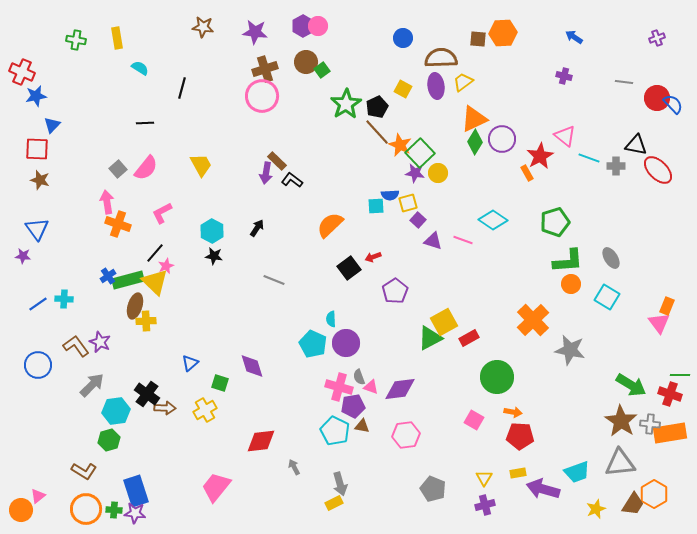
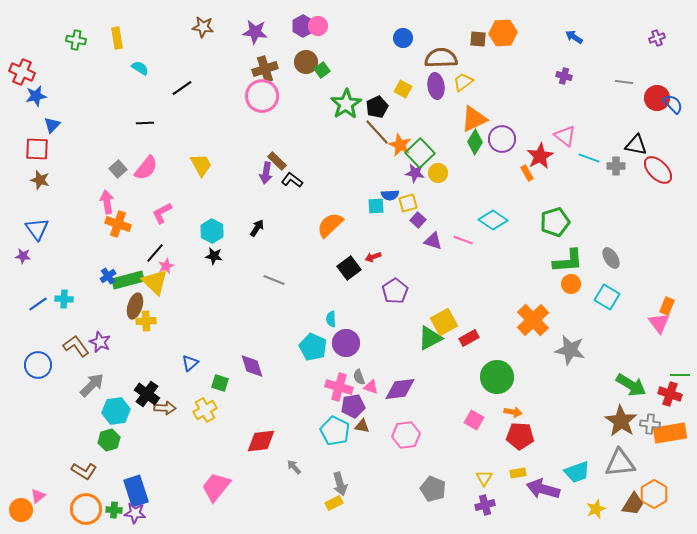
black line at (182, 88): rotated 40 degrees clockwise
cyan pentagon at (313, 344): moved 3 px down
gray arrow at (294, 467): rotated 14 degrees counterclockwise
